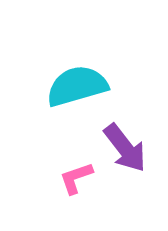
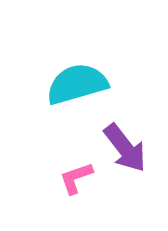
cyan semicircle: moved 2 px up
